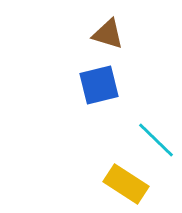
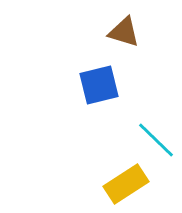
brown triangle: moved 16 px right, 2 px up
yellow rectangle: rotated 66 degrees counterclockwise
